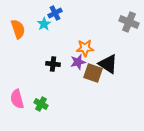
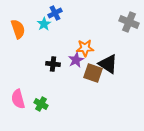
purple star: moved 2 px left, 2 px up; rotated 14 degrees counterclockwise
pink semicircle: moved 1 px right
